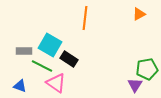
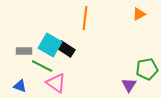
black rectangle: moved 3 px left, 10 px up
purple triangle: moved 6 px left
